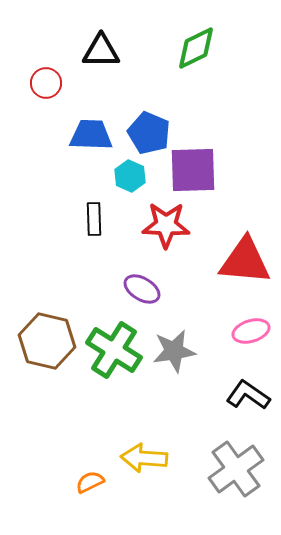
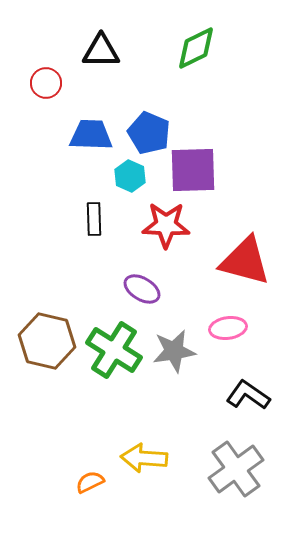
red triangle: rotated 10 degrees clockwise
pink ellipse: moved 23 px left, 3 px up; rotated 9 degrees clockwise
